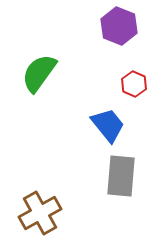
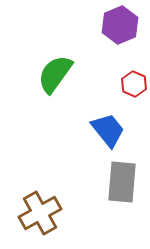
purple hexagon: moved 1 px right, 1 px up; rotated 15 degrees clockwise
green semicircle: moved 16 px right, 1 px down
blue trapezoid: moved 5 px down
gray rectangle: moved 1 px right, 6 px down
